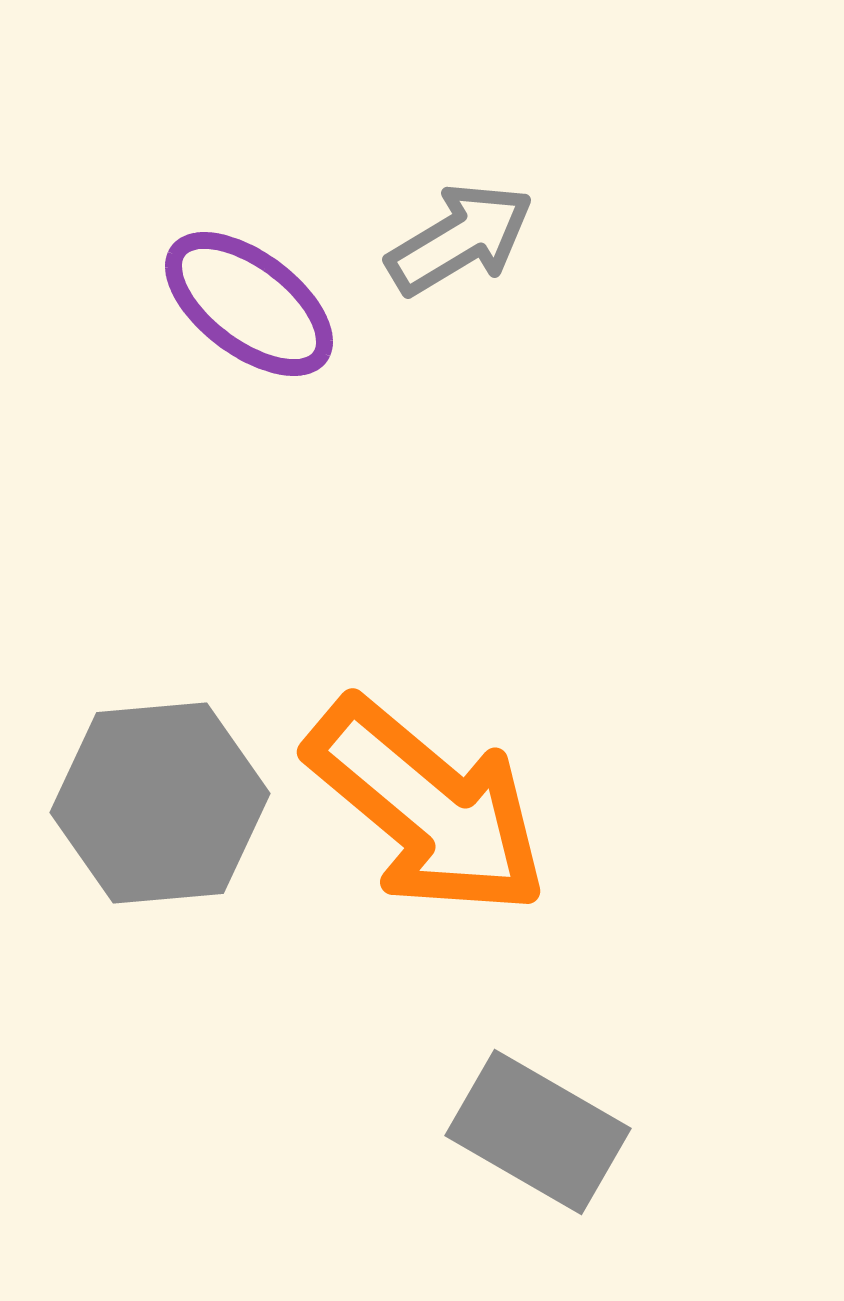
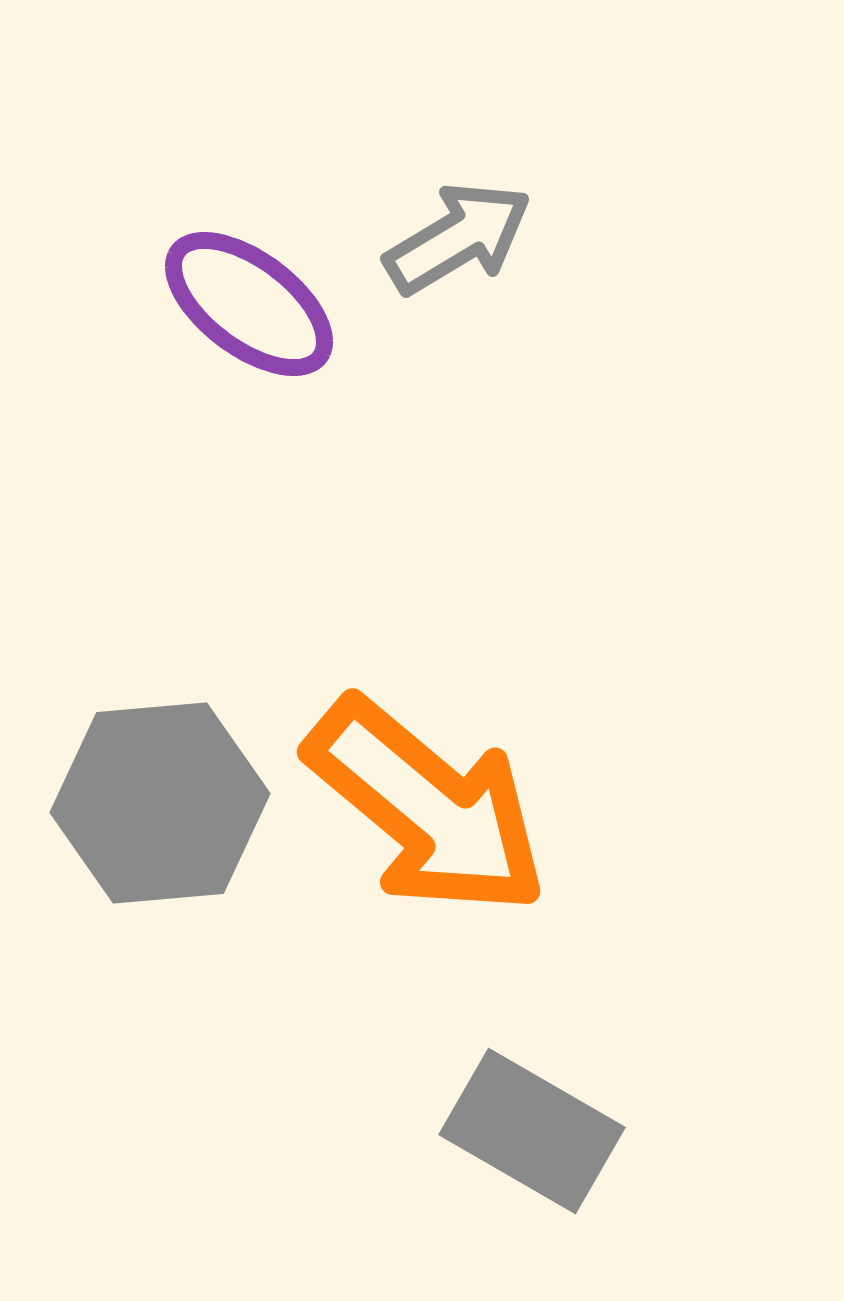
gray arrow: moved 2 px left, 1 px up
gray rectangle: moved 6 px left, 1 px up
